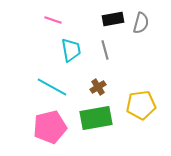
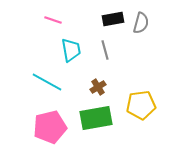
cyan line: moved 5 px left, 5 px up
